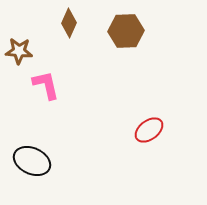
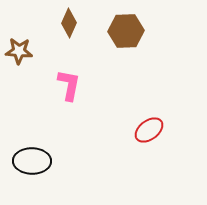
pink L-shape: moved 23 px right; rotated 24 degrees clockwise
black ellipse: rotated 24 degrees counterclockwise
